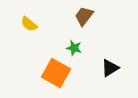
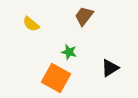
yellow semicircle: moved 2 px right
green star: moved 5 px left, 4 px down
orange square: moved 5 px down
